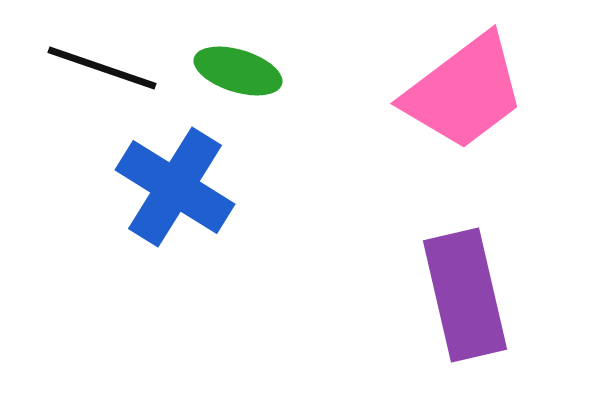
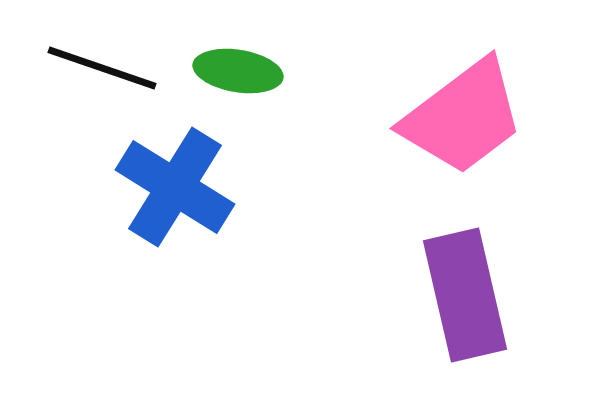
green ellipse: rotated 8 degrees counterclockwise
pink trapezoid: moved 1 px left, 25 px down
